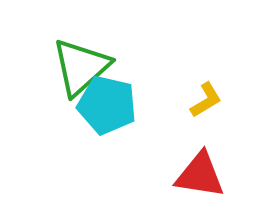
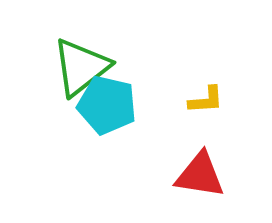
green triangle: rotated 4 degrees clockwise
yellow L-shape: rotated 27 degrees clockwise
